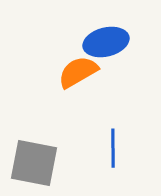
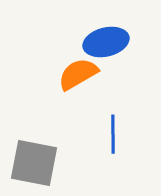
orange semicircle: moved 2 px down
blue line: moved 14 px up
